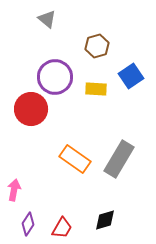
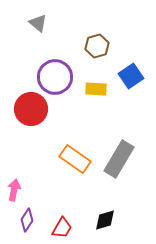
gray triangle: moved 9 px left, 4 px down
purple diamond: moved 1 px left, 4 px up
